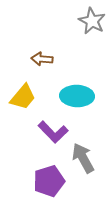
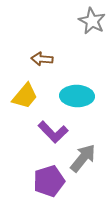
yellow trapezoid: moved 2 px right, 1 px up
gray arrow: rotated 68 degrees clockwise
